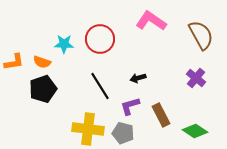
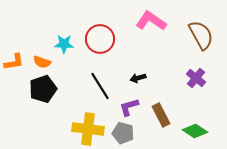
purple L-shape: moved 1 px left, 1 px down
